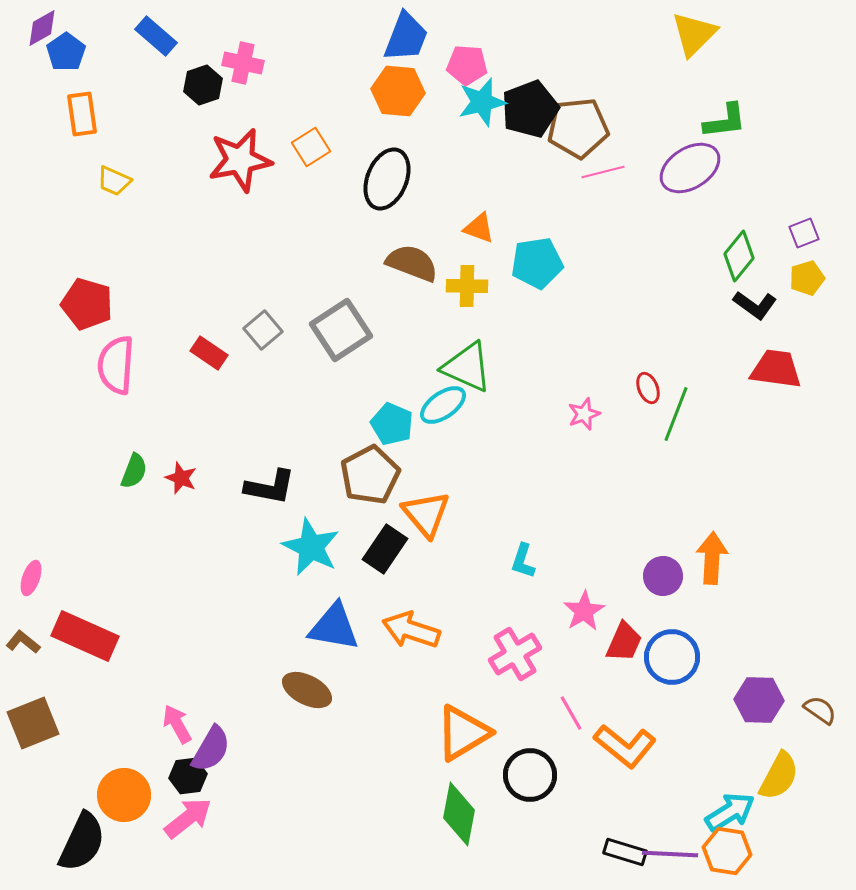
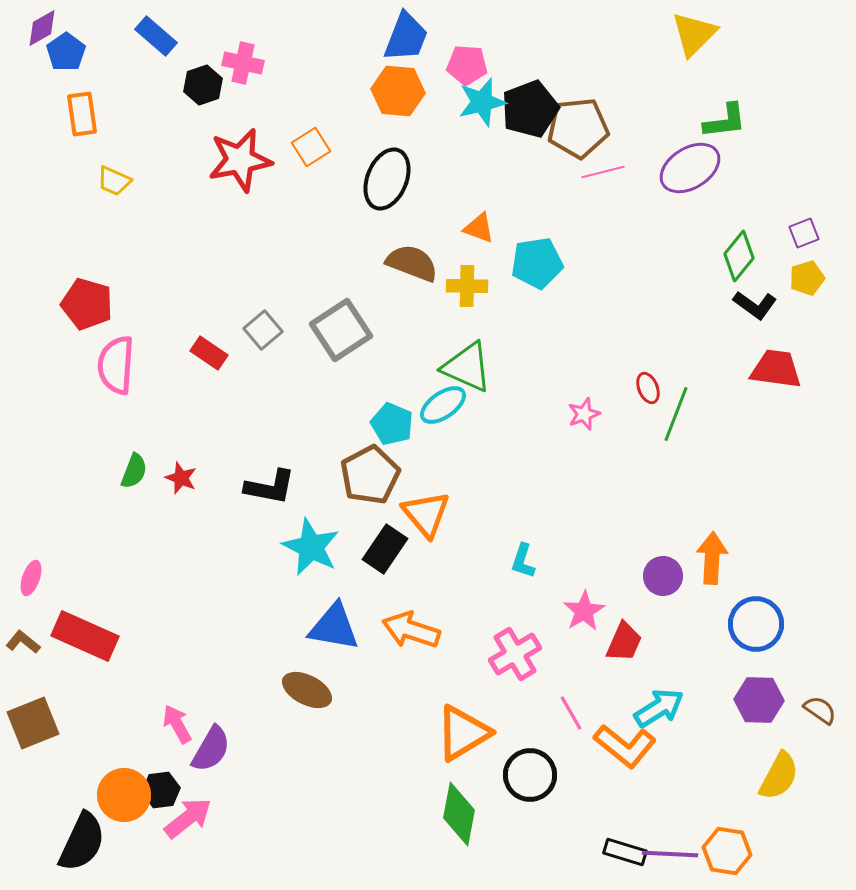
blue circle at (672, 657): moved 84 px right, 33 px up
black hexagon at (188, 776): moved 27 px left, 14 px down
cyan arrow at (730, 812): moved 71 px left, 104 px up
